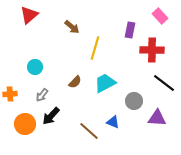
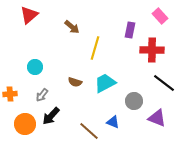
brown semicircle: rotated 64 degrees clockwise
purple triangle: rotated 18 degrees clockwise
